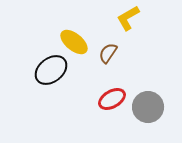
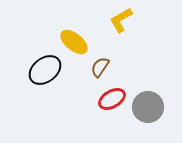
yellow L-shape: moved 7 px left, 2 px down
brown semicircle: moved 8 px left, 14 px down
black ellipse: moved 6 px left
